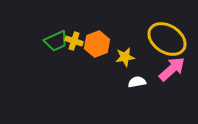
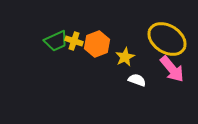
yellow star: rotated 18 degrees counterclockwise
pink arrow: rotated 92 degrees clockwise
white semicircle: moved 2 px up; rotated 30 degrees clockwise
